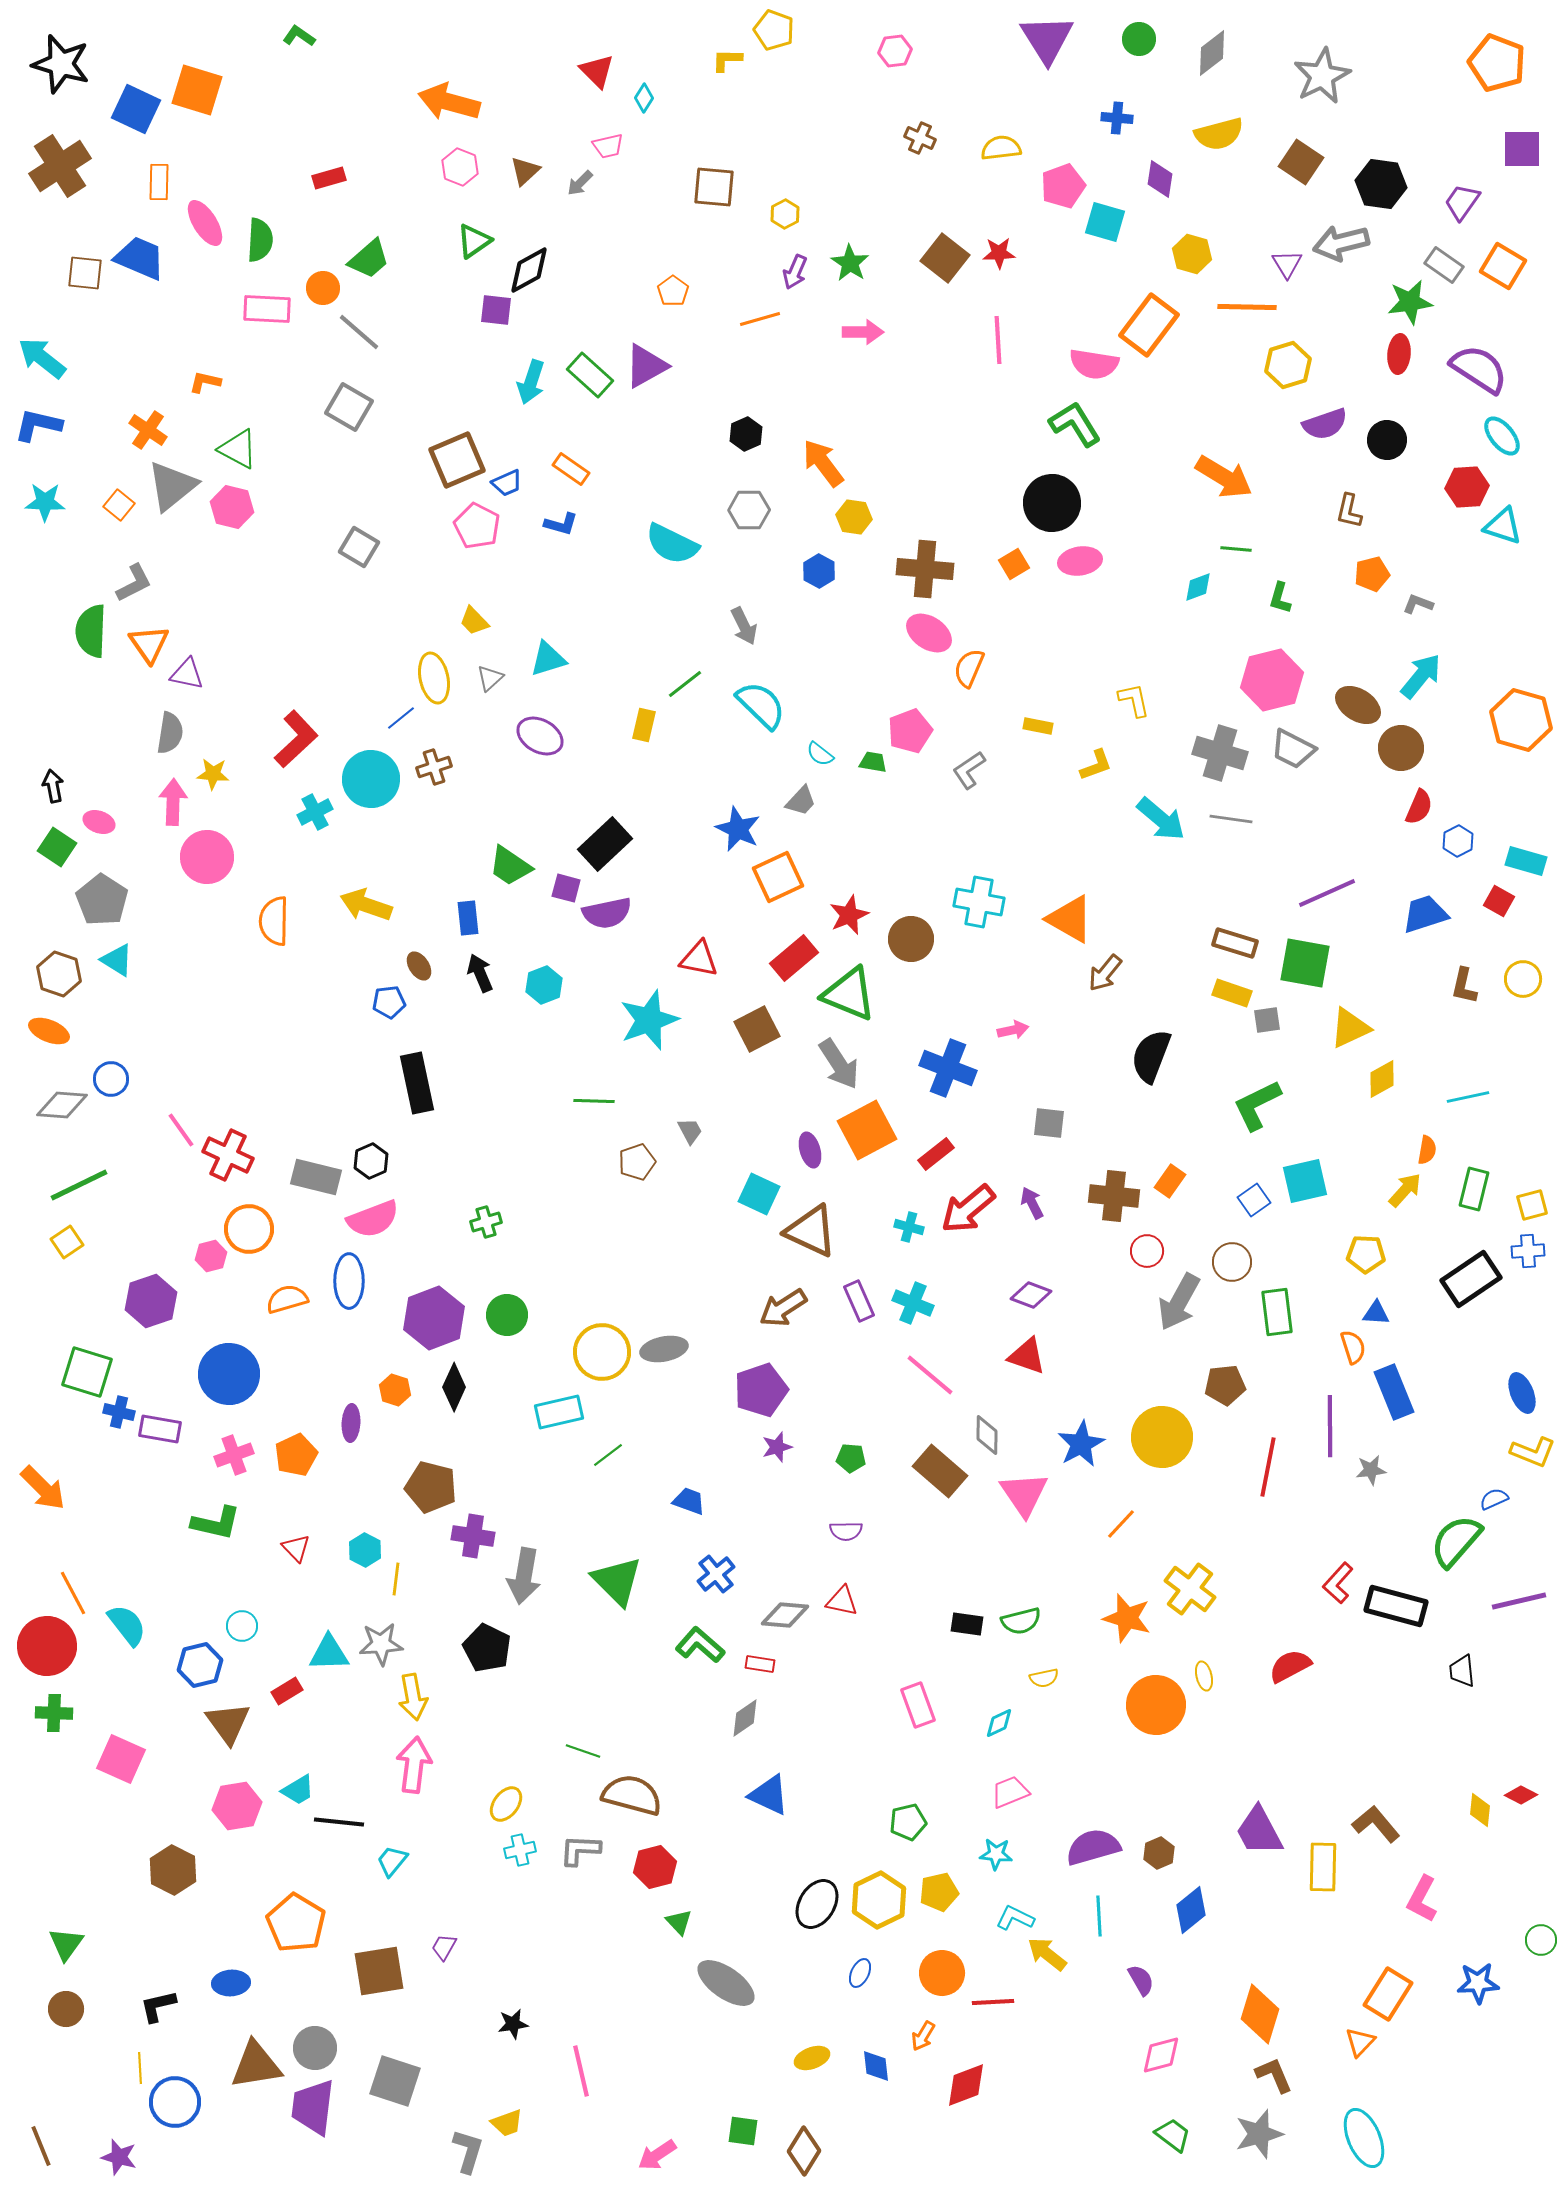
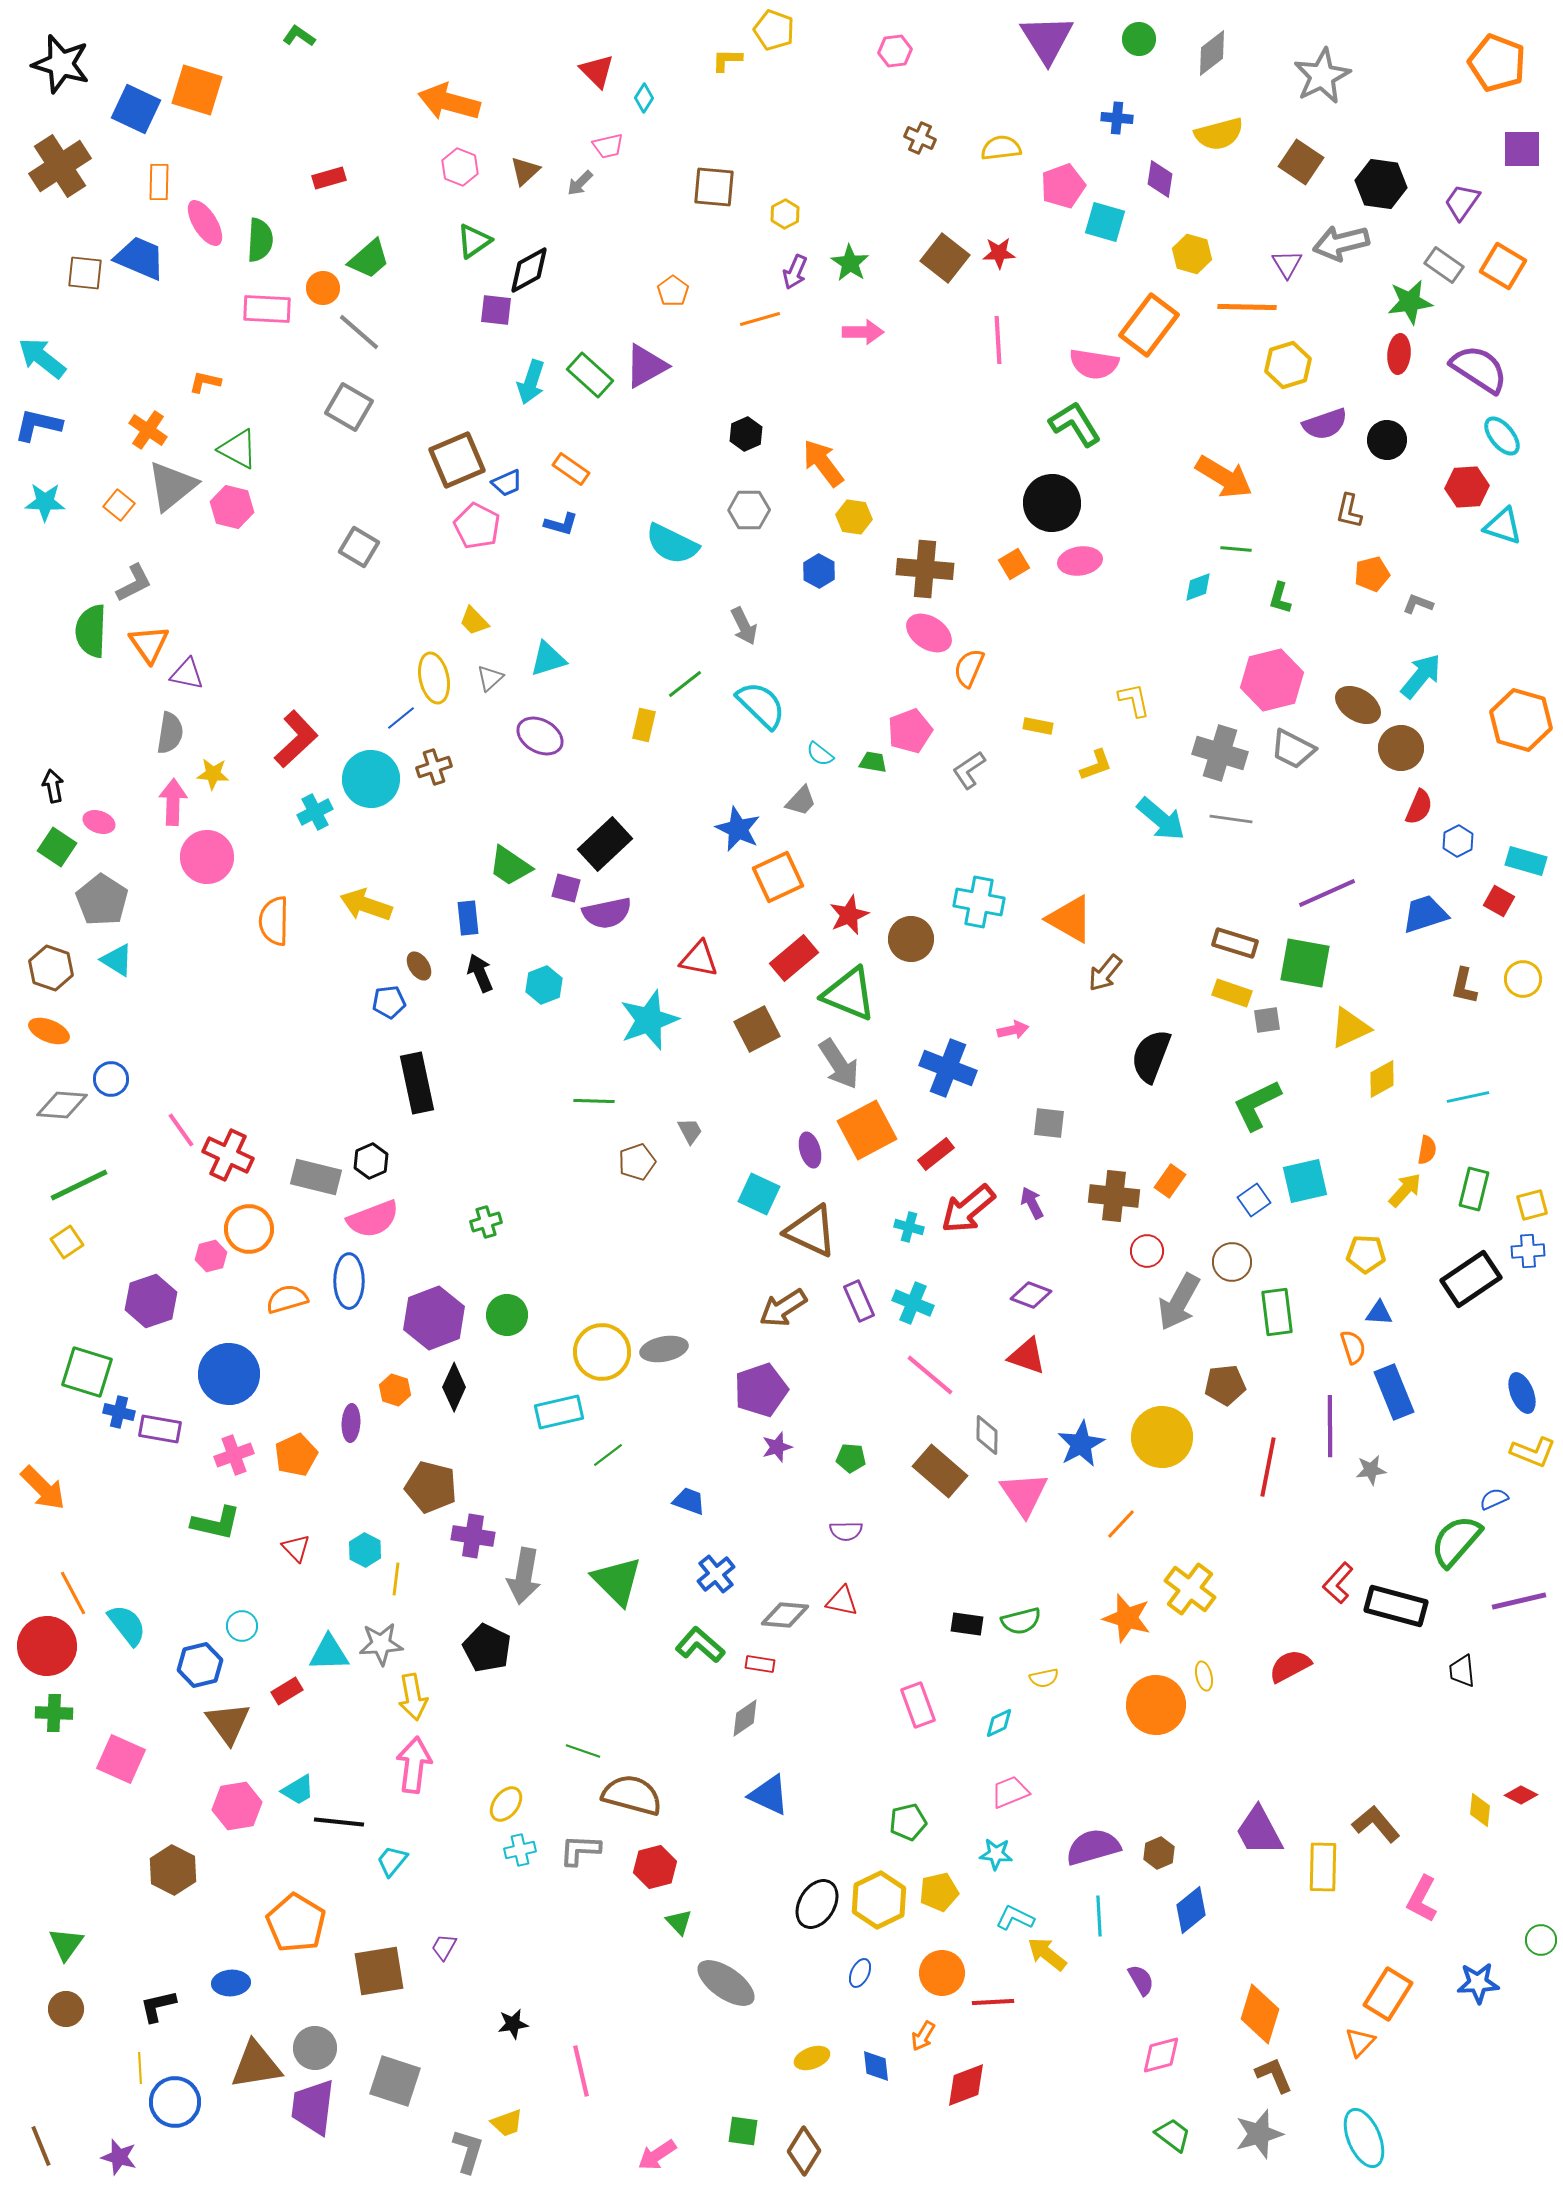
brown hexagon at (59, 974): moved 8 px left, 6 px up
blue triangle at (1376, 1313): moved 3 px right
